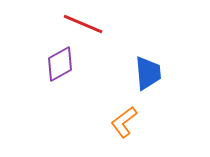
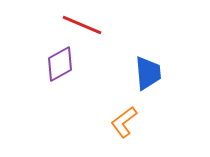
red line: moved 1 px left, 1 px down
